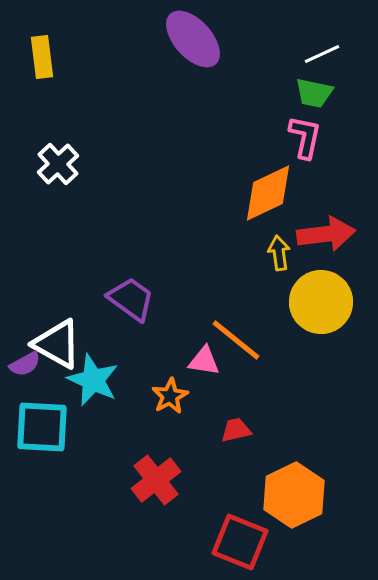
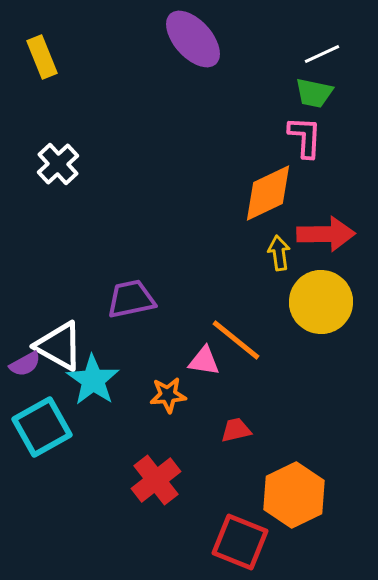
yellow rectangle: rotated 15 degrees counterclockwise
pink L-shape: rotated 9 degrees counterclockwise
red arrow: rotated 6 degrees clockwise
purple trapezoid: rotated 48 degrees counterclockwise
white triangle: moved 2 px right, 2 px down
cyan star: rotated 10 degrees clockwise
orange star: moved 2 px left, 1 px up; rotated 24 degrees clockwise
cyan square: rotated 32 degrees counterclockwise
